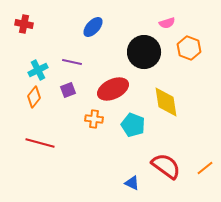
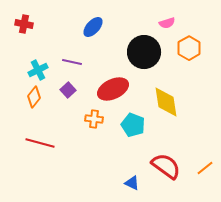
orange hexagon: rotated 10 degrees clockwise
purple square: rotated 21 degrees counterclockwise
